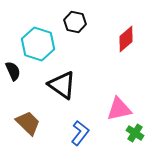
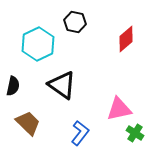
cyan hexagon: rotated 16 degrees clockwise
black semicircle: moved 15 px down; rotated 36 degrees clockwise
